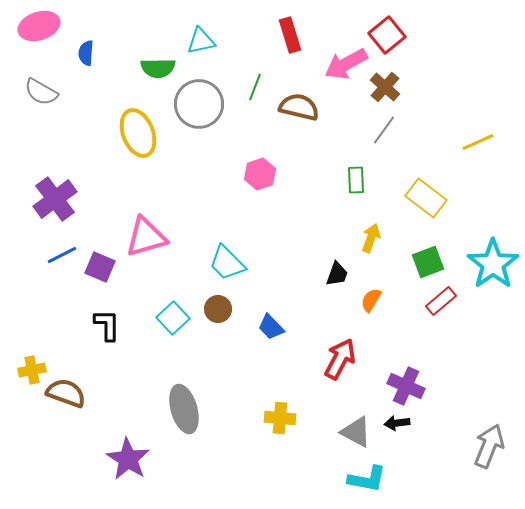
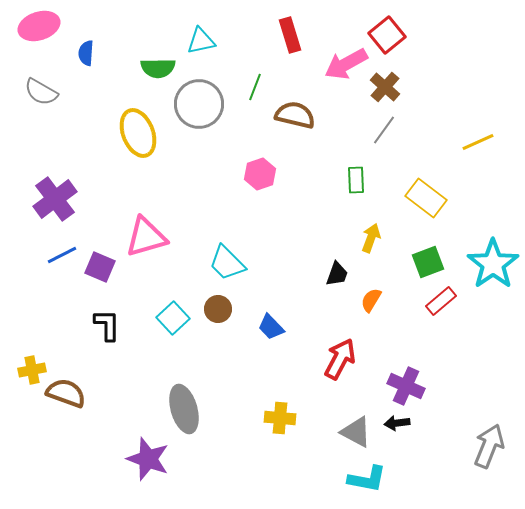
brown semicircle at (299, 107): moved 4 px left, 8 px down
purple star at (128, 459): moved 20 px right; rotated 12 degrees counterclockwise
